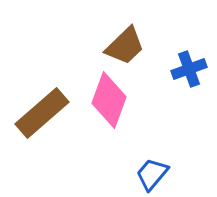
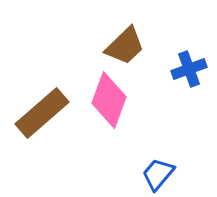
blue trapezoid: moved 6 px right
